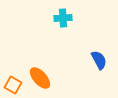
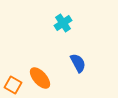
cyan cross: moved 5 px down; rotated 30 degrees counterclockwise
blue semicircle: moved 21 px left, 3 px down
